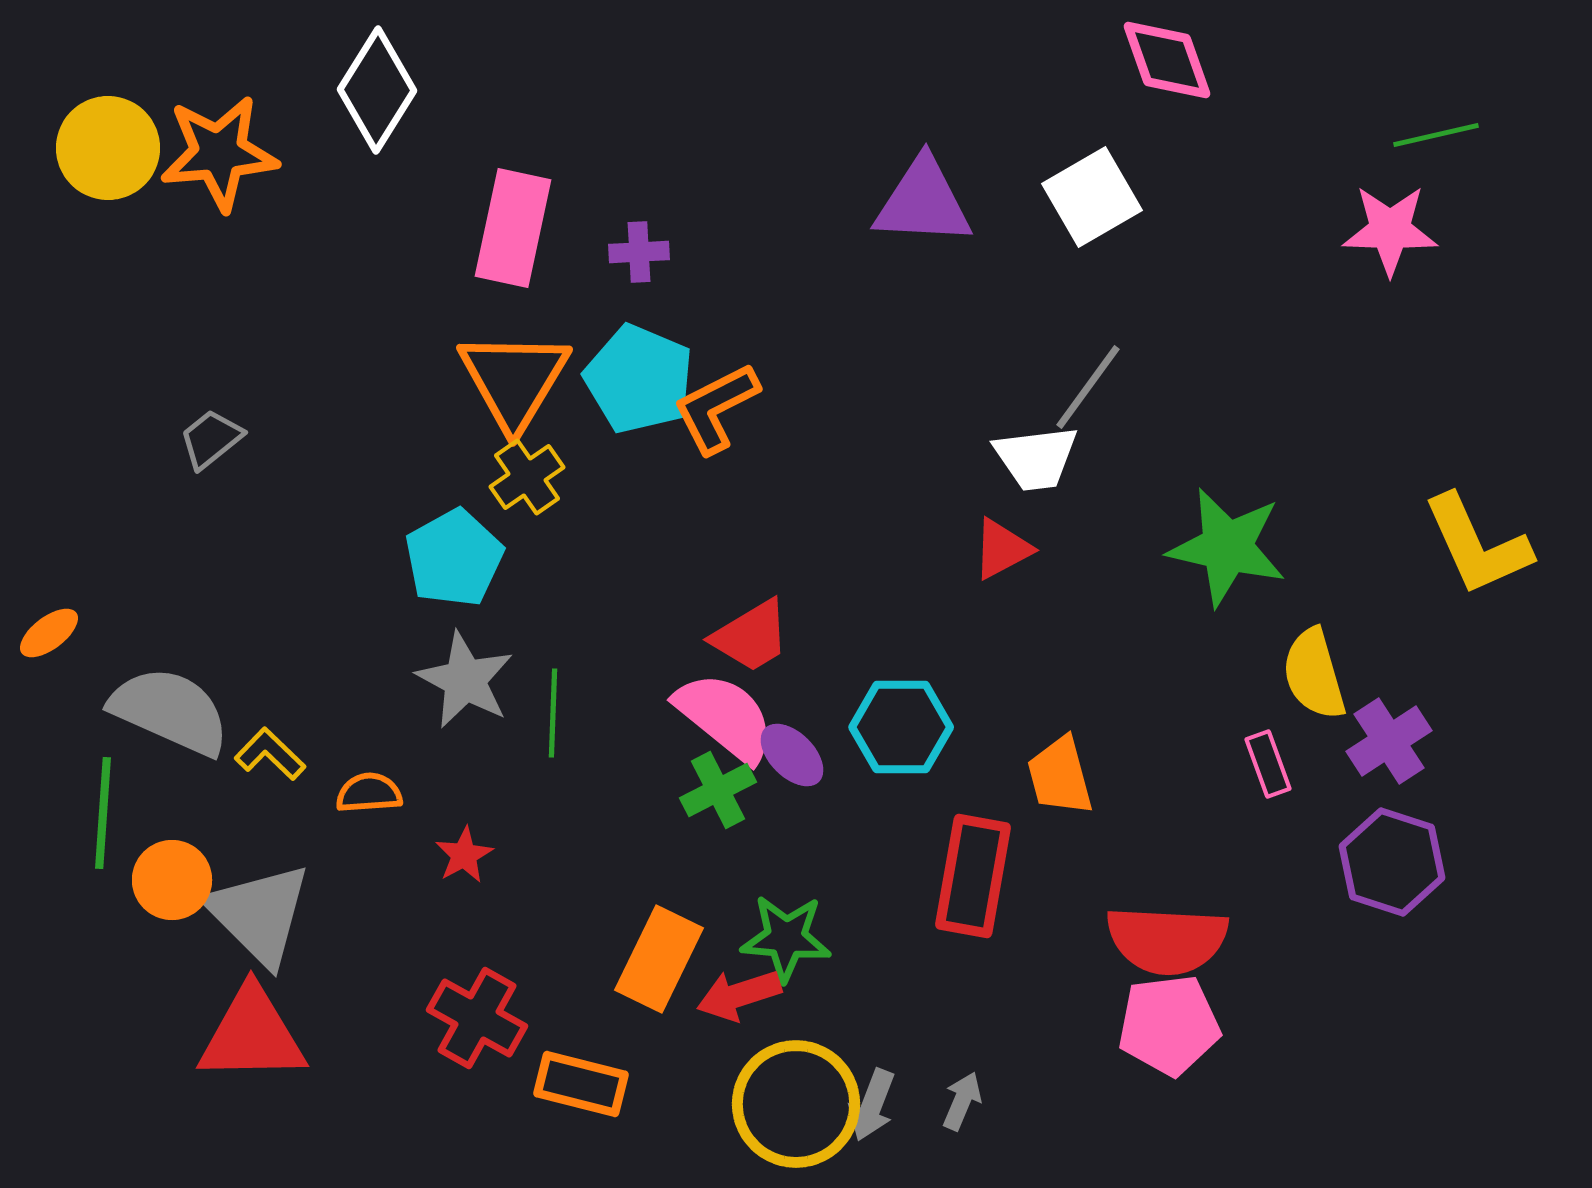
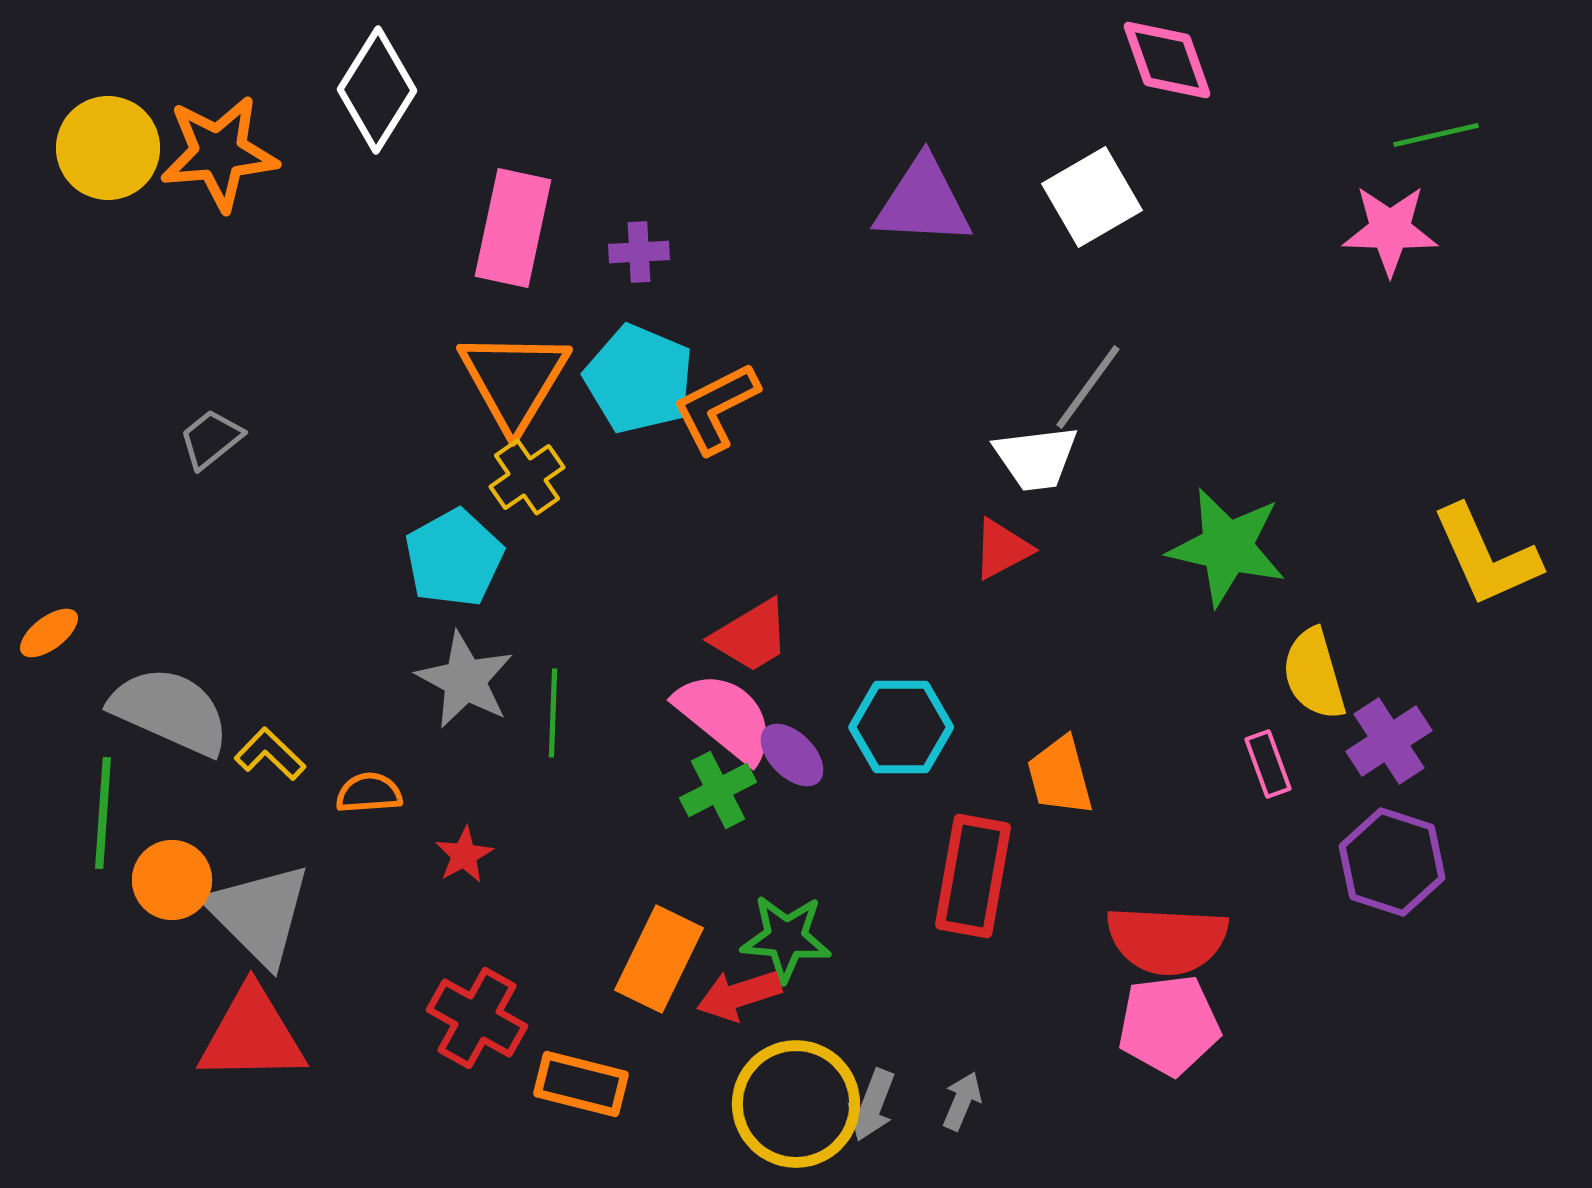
yellow L-shape at (1477, 545): moved 9 px right, 11 px down
